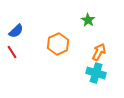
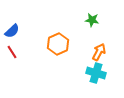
green star: moved 4 px right; rotated 24 degrees counterclockwise
blue semicircle: moved 4 px left
